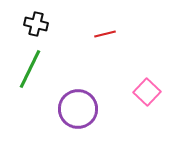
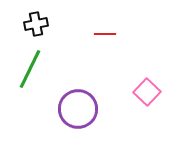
black cross: rotated 25 degrees counterclockwise
red line: rotated 15 degrees clockwise
